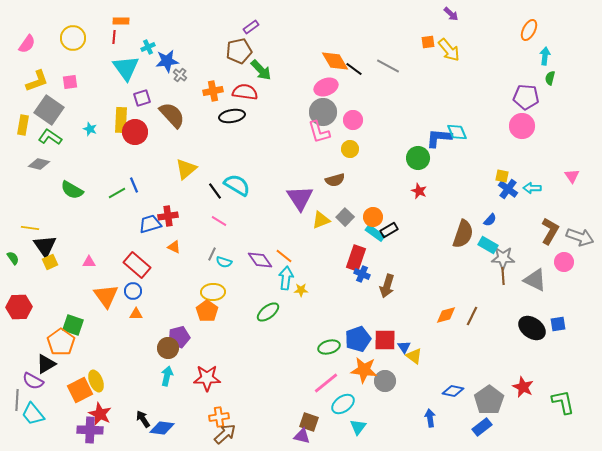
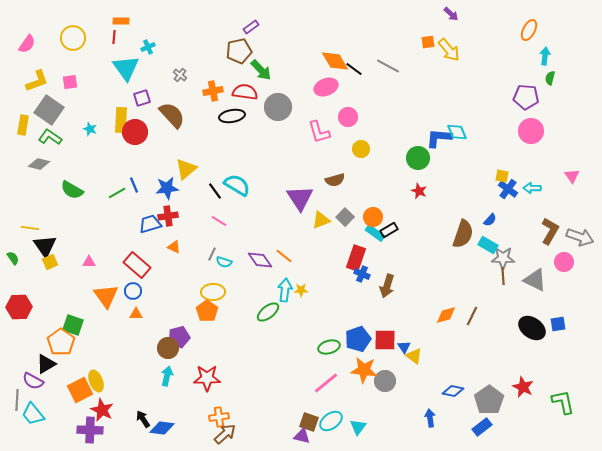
blue star at (167, 61): moved 127 px down
gray circle at (323, 112): moved 45 px left, 5 px up
pink circle at (353, 120): moved 5 px left, 3 px up
pink circle at (522, 126): moved 9 px right, 5 px down
yellow circle at (350, 149): moved 11 px right
cyan arrow at (286, 278): moved 1 px left, 12 px down
cyan ellipse at (343, 404): moved 12 px left, 17 px down
red star at (100, 414): moved 2 px right, 4 px up
